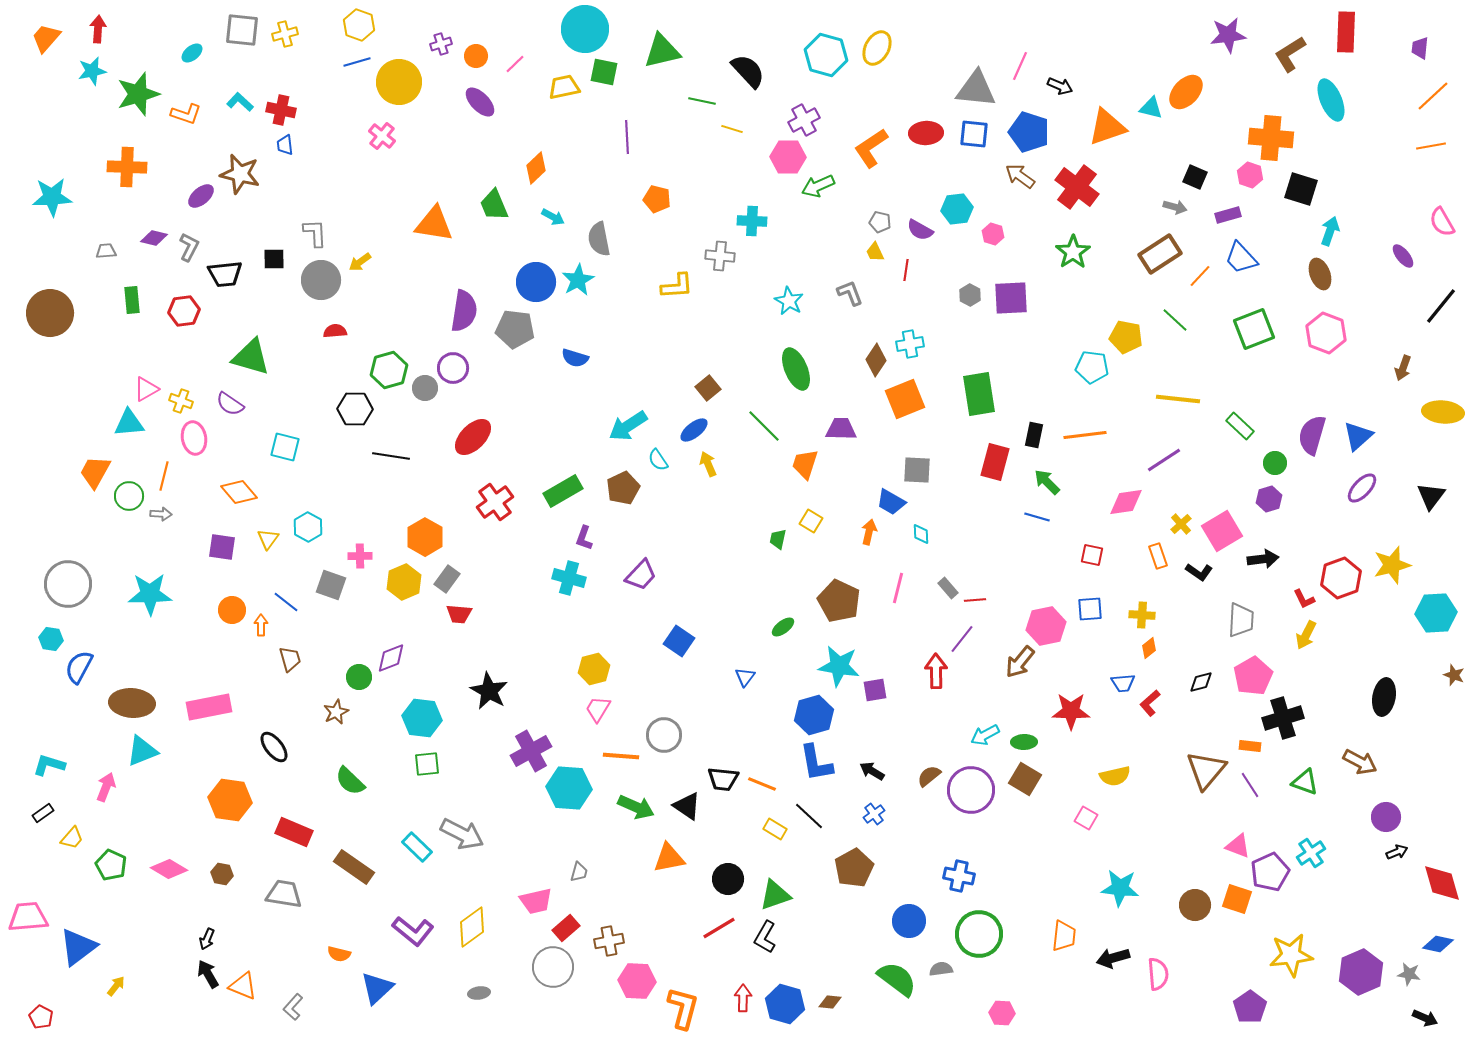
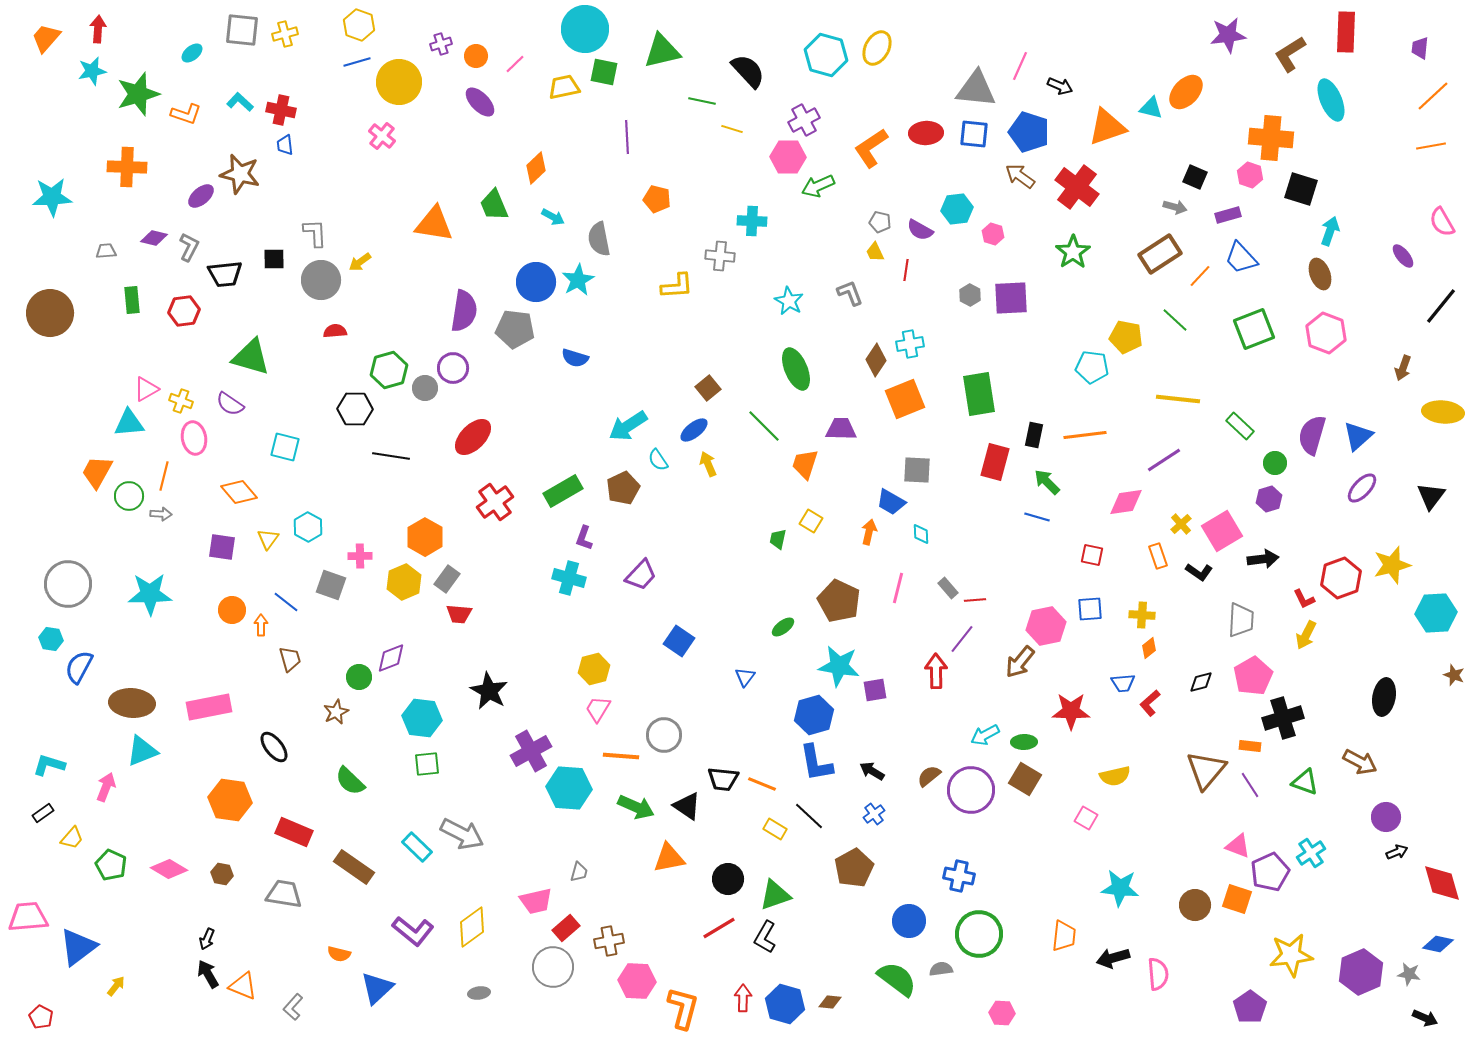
orange trapezoid at (95, 472): moved 2 px right
